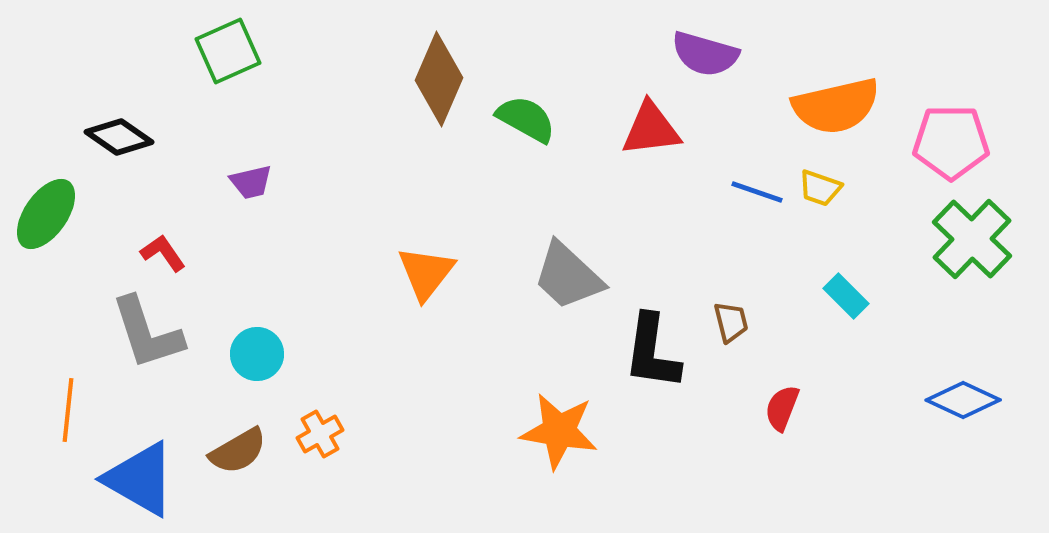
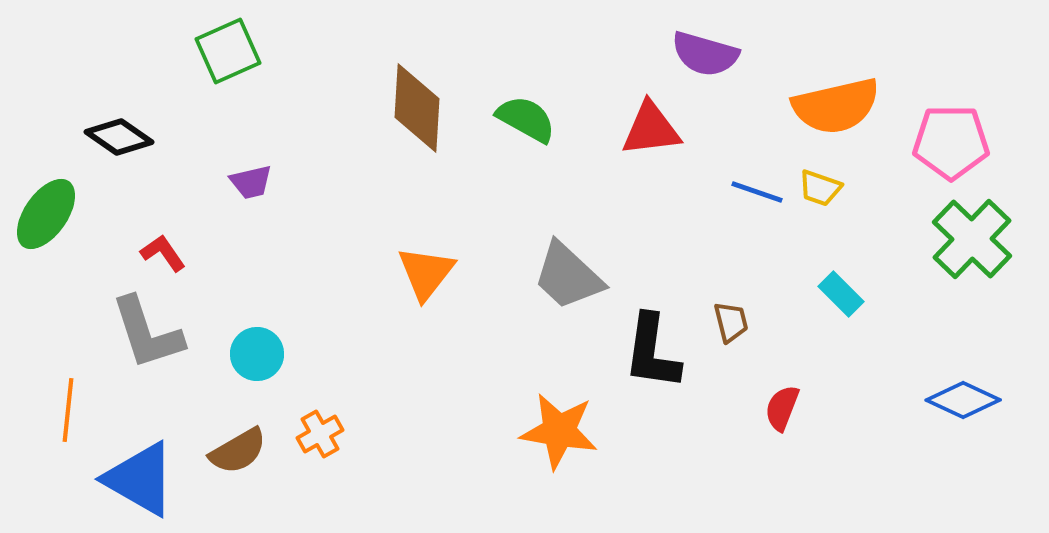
brown diamond: moved 22 px left, 29 px down; rotated 20 degrees counterclockwise
cyan rectangle: moved 5 px left, 2 px up
